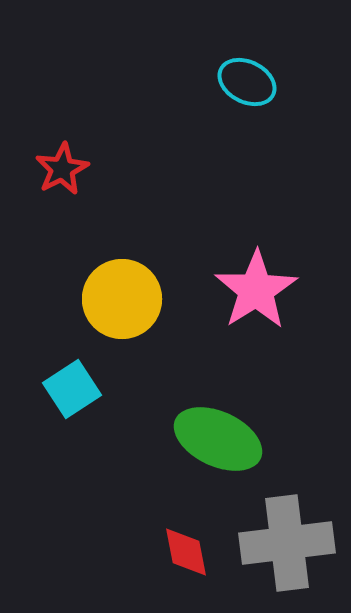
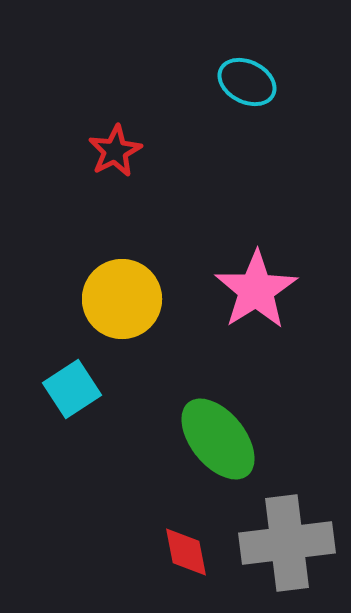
red star: moved 53 px right, 18 px up
green ellipse: rotated 26 degrees clockwise
